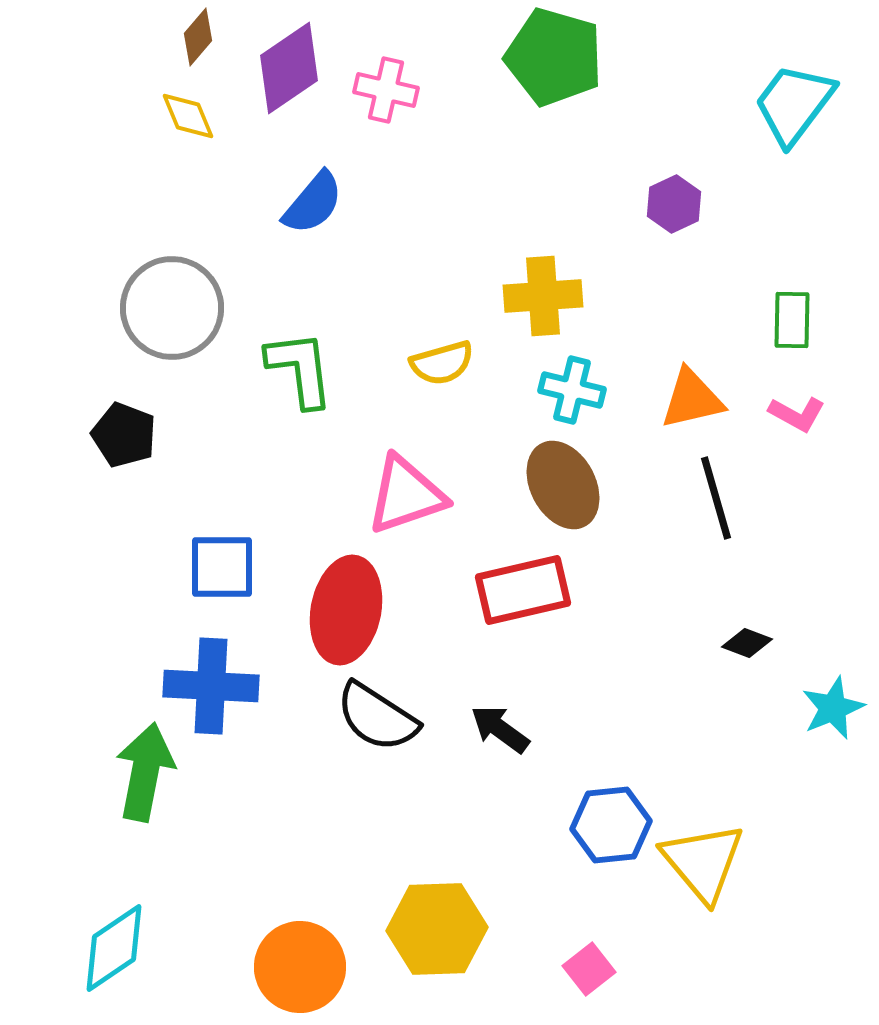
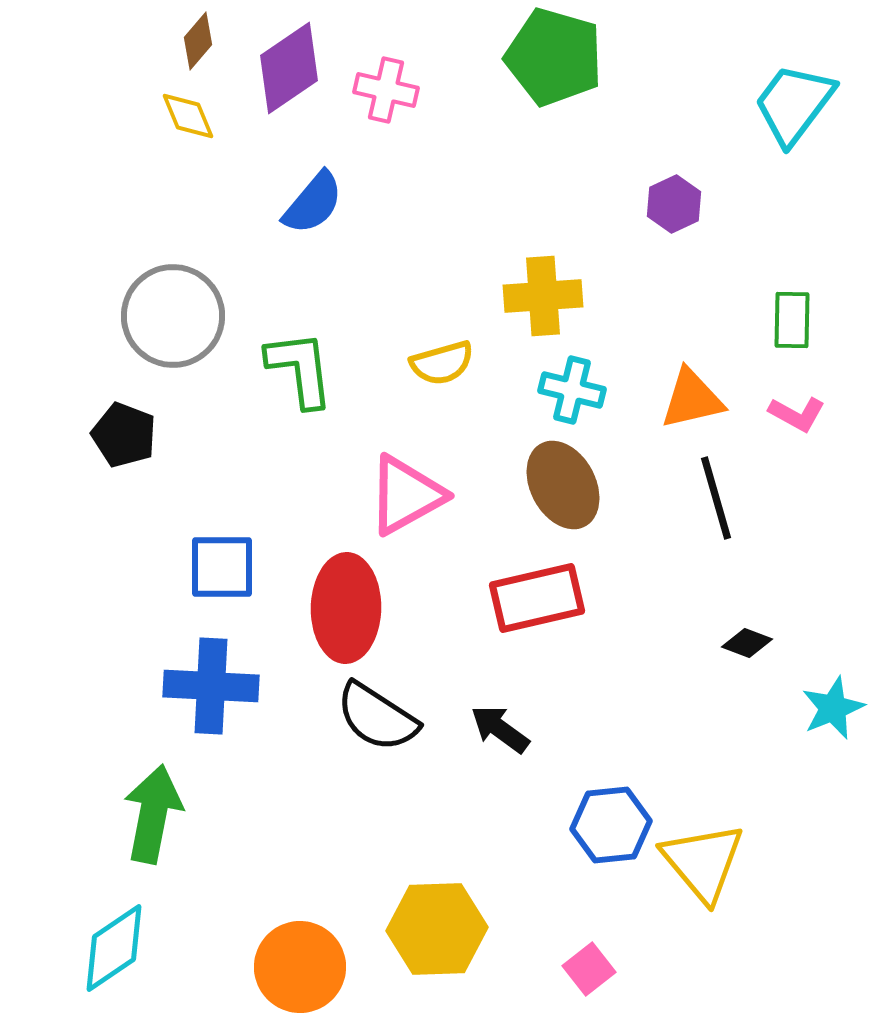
brown diamond: moved 4 px down
gray circle: moved 1 px right, 8 px down
pink triangle: rotated 10 degrees counterclockwise
red rectangle: moved 14 px right, 8 px down
red ellipse: moved 2 px up; rotated 10 degrees counterclockwise
green arrow: moved 8 px right, 42 px down
